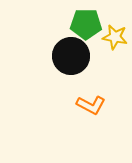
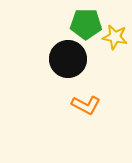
black circle: moved 3 px left, 3 px down
orange L-shape: moved 5 px left
